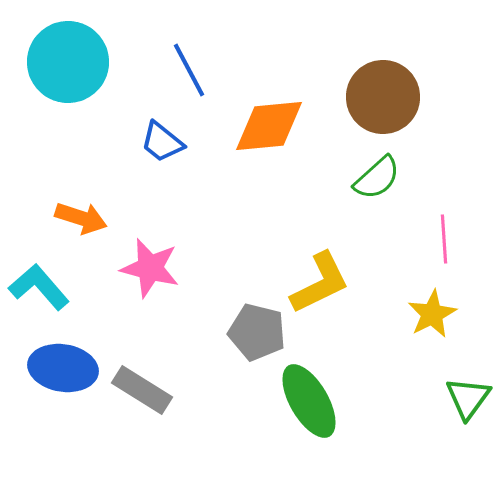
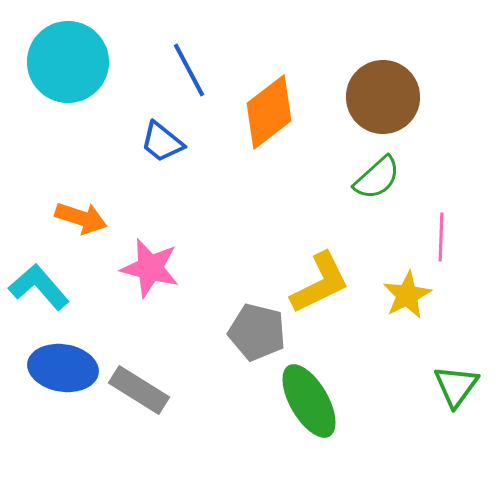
orange diamond: moved 14 px up; rotated 32 degrees counterclockwise
pink line: moved 3 px left, 2 px up; rotated 6 degrees clockwise
yellow star: moved 25 px left, 19 px up
gray rectangle: moved 3 px left
green triangle: moved 12 px left, 12 px up
